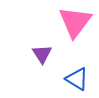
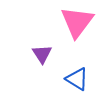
pink triangle: moved 2 px right
